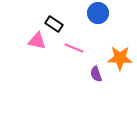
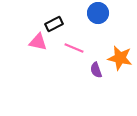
black rectangle: rotated 60 degrees counterclockwise
pink triangle: moved 1 px right, 1 px down
orange star: rotated 10 degrees clockwise
purple semicircle: moved 4 px up
